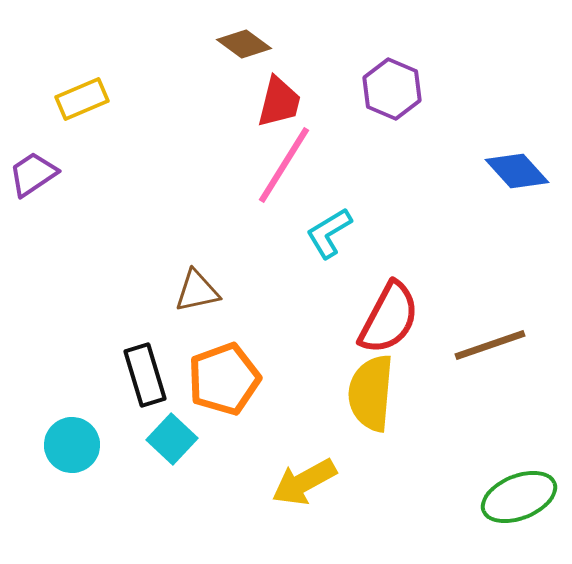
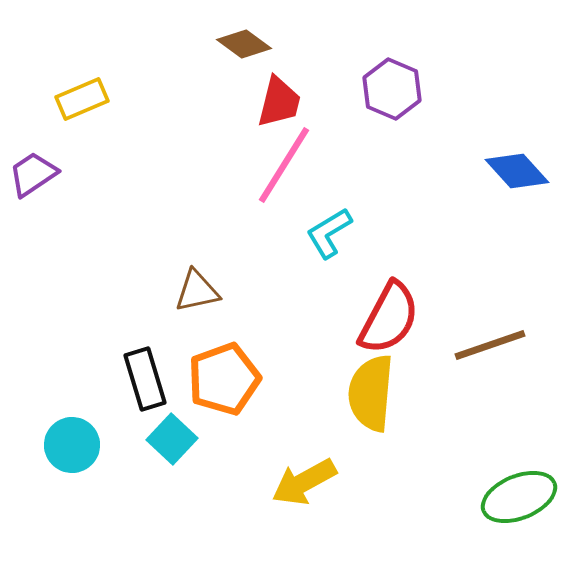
black rectangle: moved 4 px down
